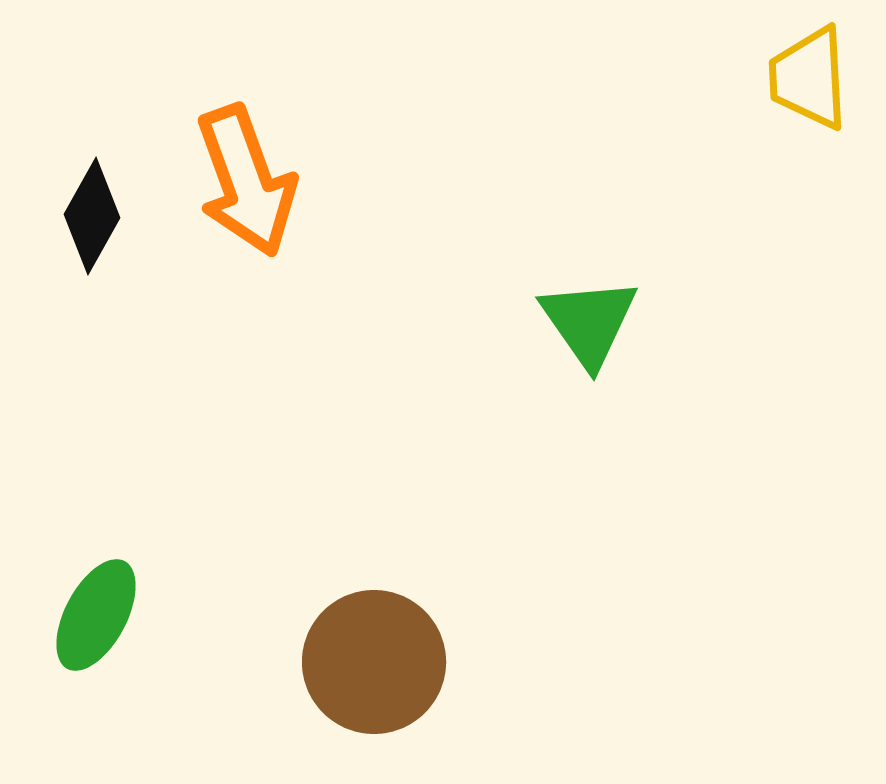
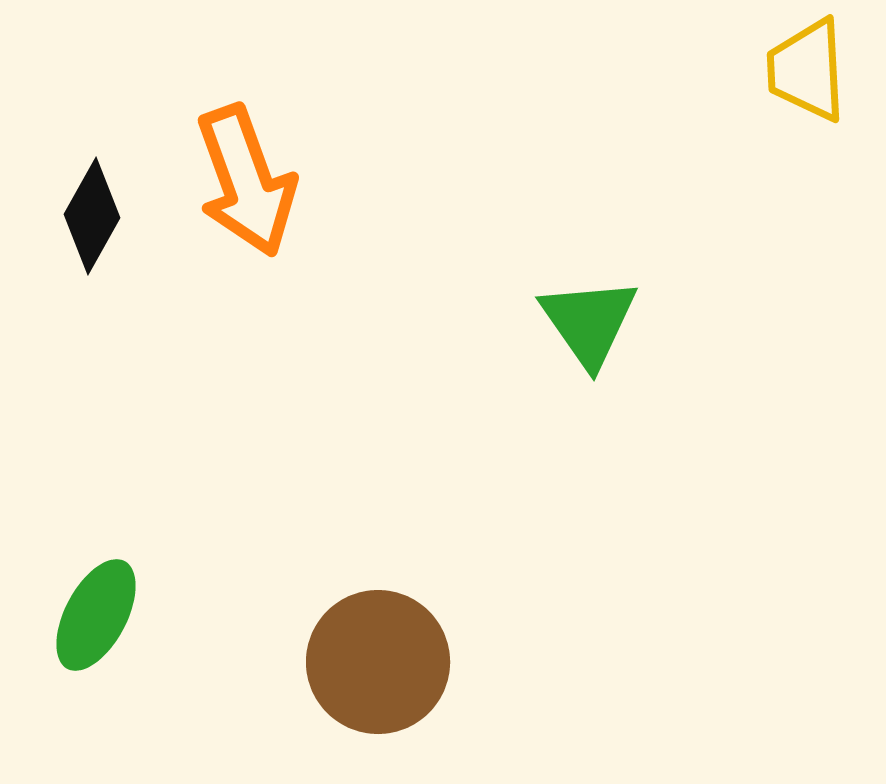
yellow trapezoid: moved 2 px left, 8 px up
brown circle: moved 4 px right
